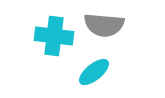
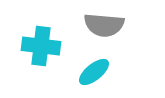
cyan cross: moved 13 px left, 10 px down
